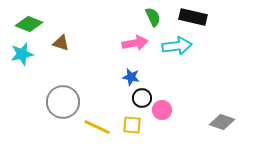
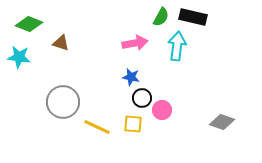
green semicircle: moved 8 px right; rotated 54 degrees clockwise
cyan arrow: rotated 76 degrees counterclockwise
cyan star: moved 3 px left, 3 px down; rotated 20 degrees clockwise
yellow square: moved 1 px right, 1 px up
